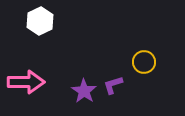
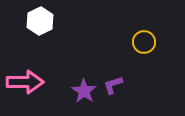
yellow circle: moved 20 px up
pink arrow: moved 1 px left
